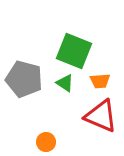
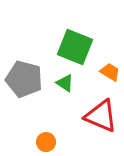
green square: moved 1 px right, 4 px up
orange trapezoid: moved 10 px right, 9 px up; rotated 145 degrees counterclockwise
